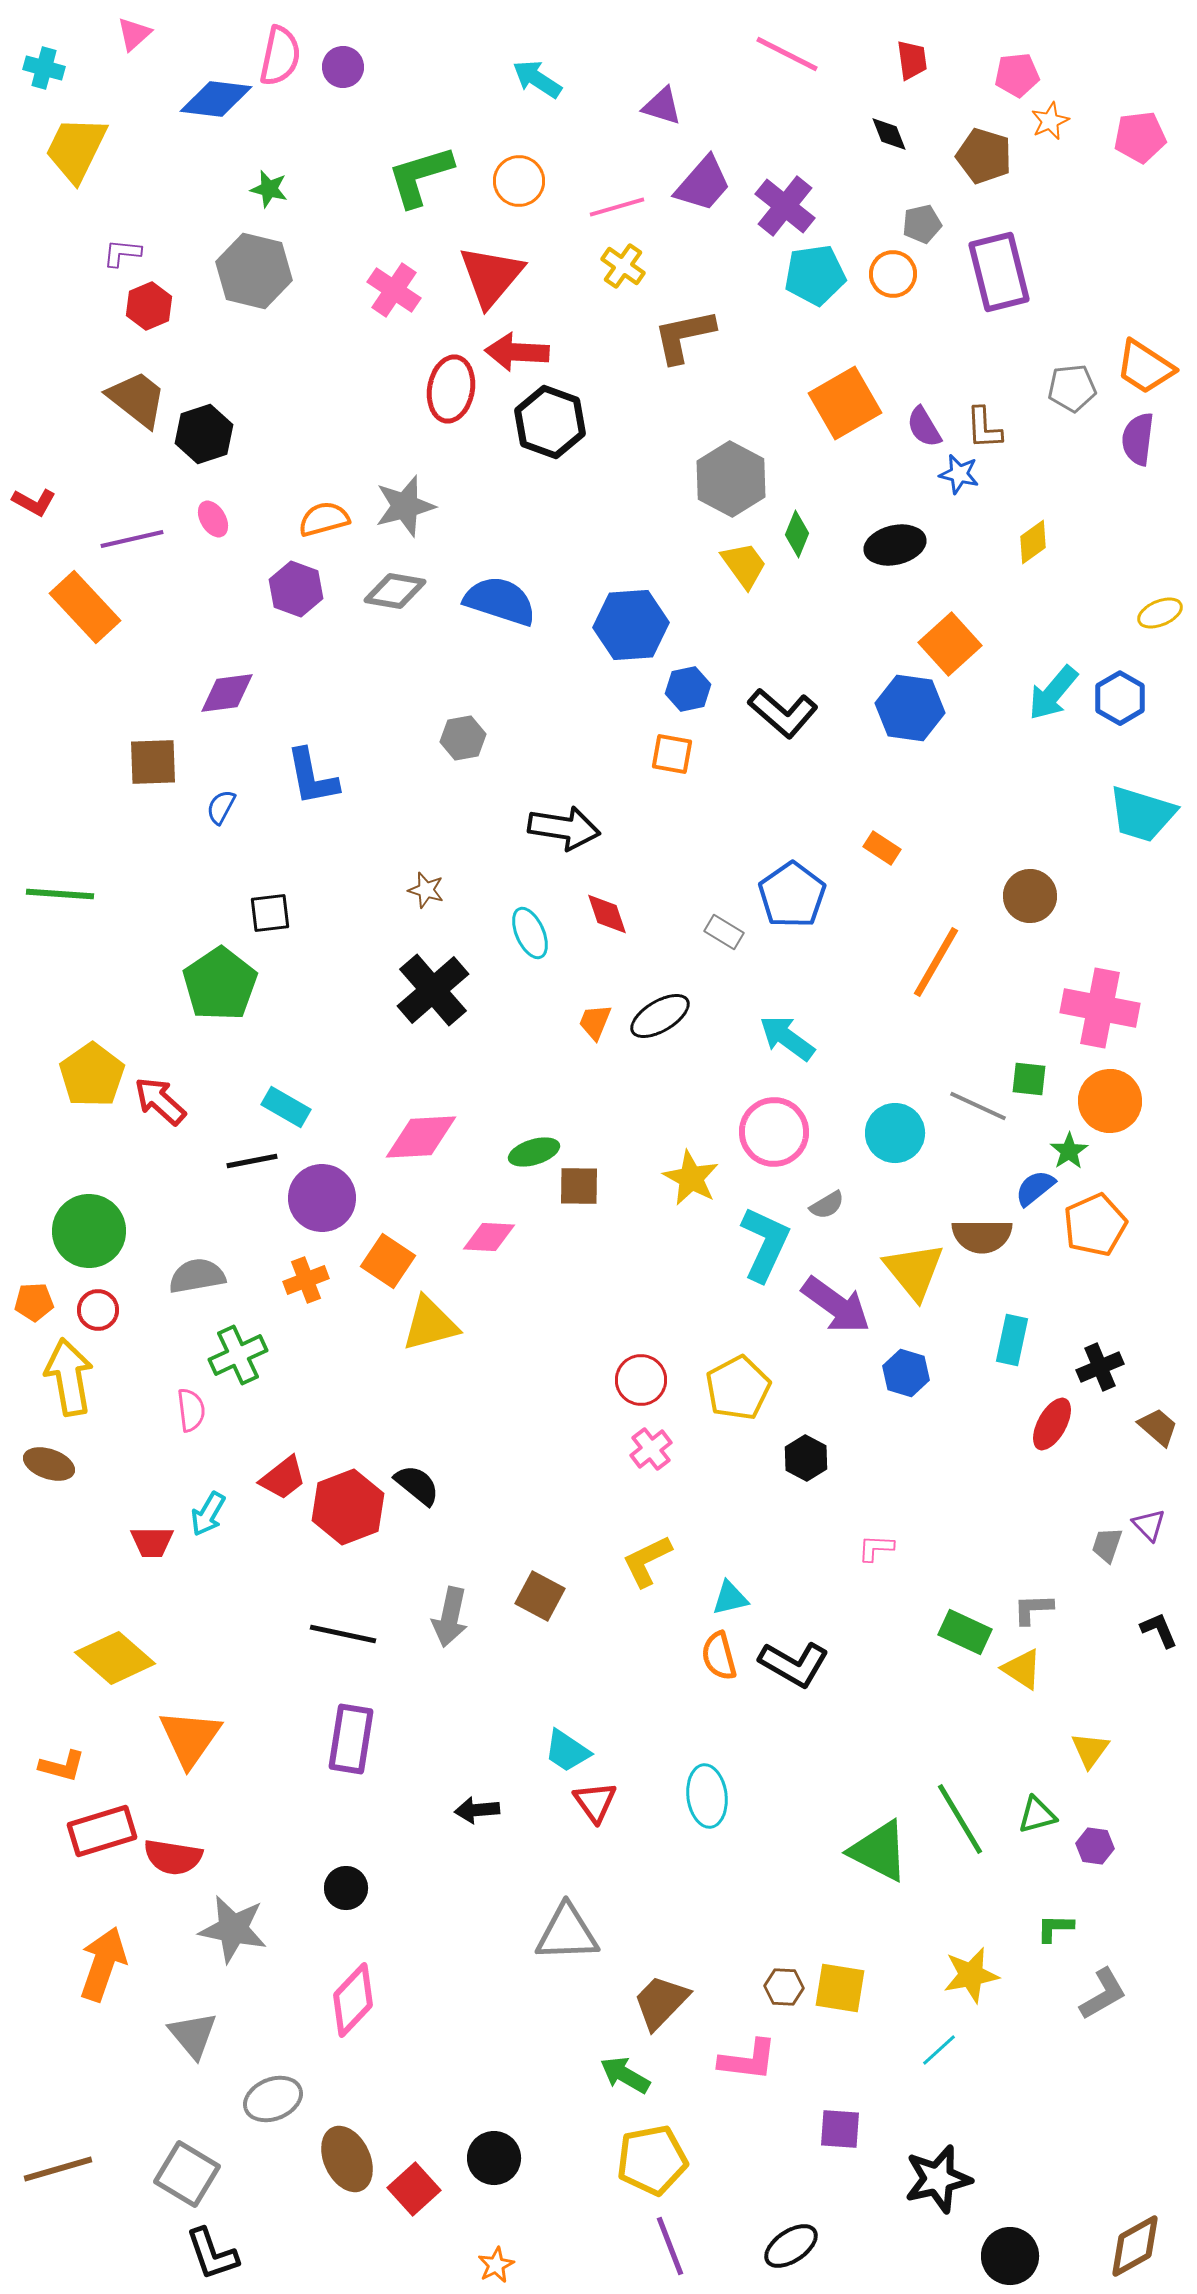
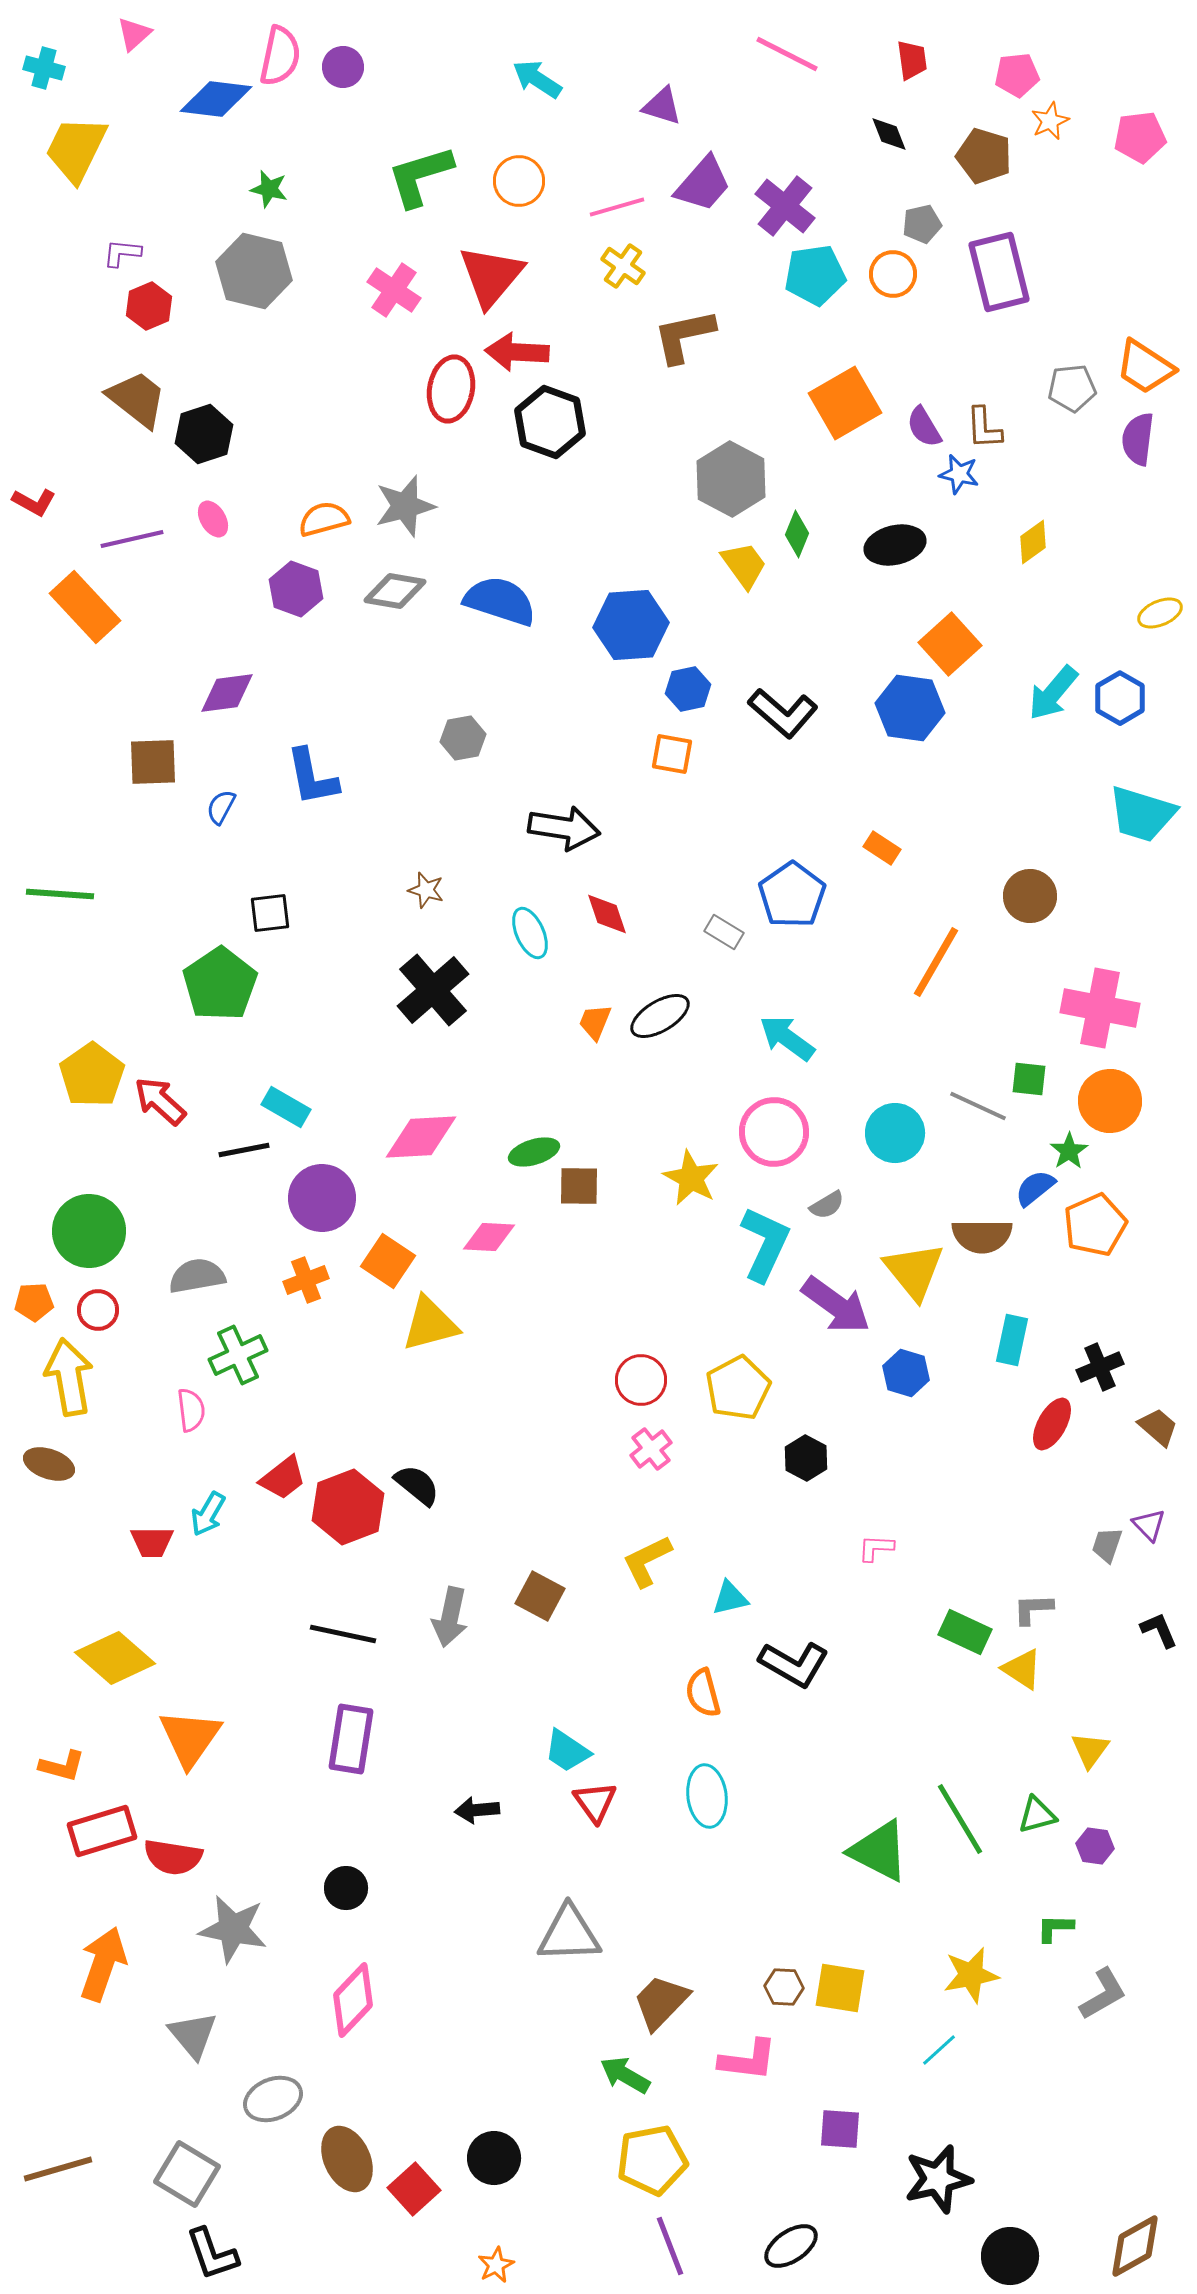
black line at (252, 1161): moved 8 px left, 11 px up
orange semicircle at (719, 1656): moved 16 px left, 37 px down
gray triangle at (567, 1933): moved 2 px right, 1 px down
